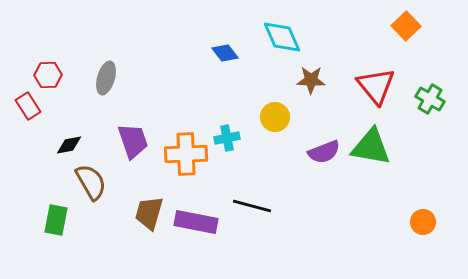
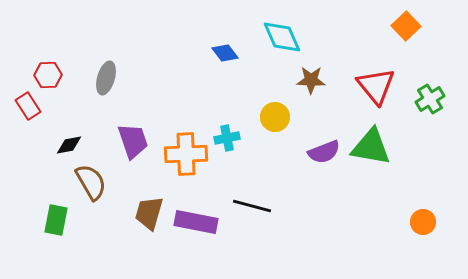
green cross: rotated 28 degrees clockwise
